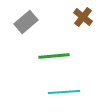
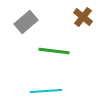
green line: moved 5 px up; rotated 12 degrees clockwise
cyan line: moved 18 px left, 1 px up
